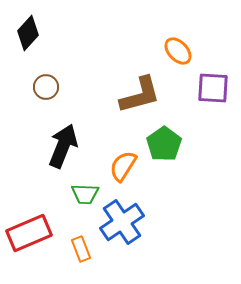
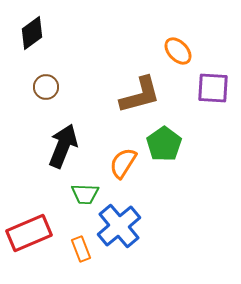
black diamond: moved 4 px right; rotated 12 degrees clockwise
orange semicircle: moved 3 px up
blue cross: moved 3 px left, 4 px down; rotated 6 degrees counterclockwise
